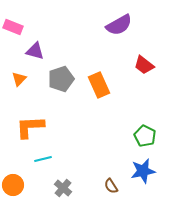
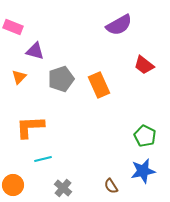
orange triangle: moved 2 px up
